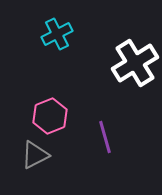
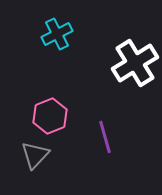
gray triangle: rotated 20 degrees counterclockwise
